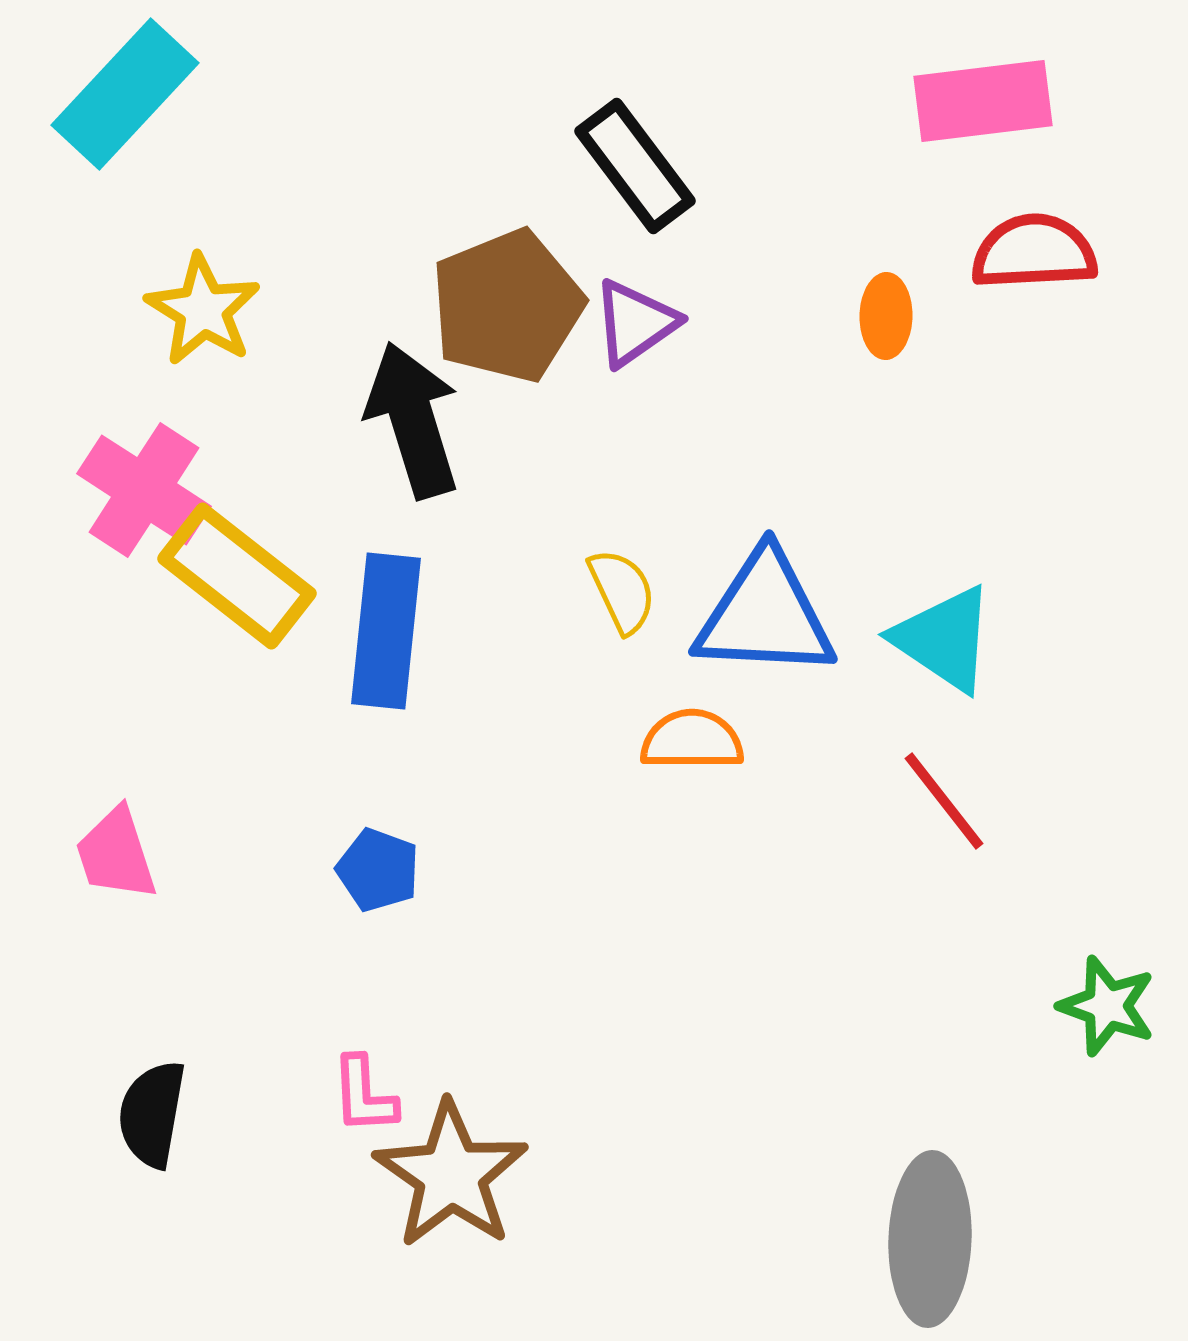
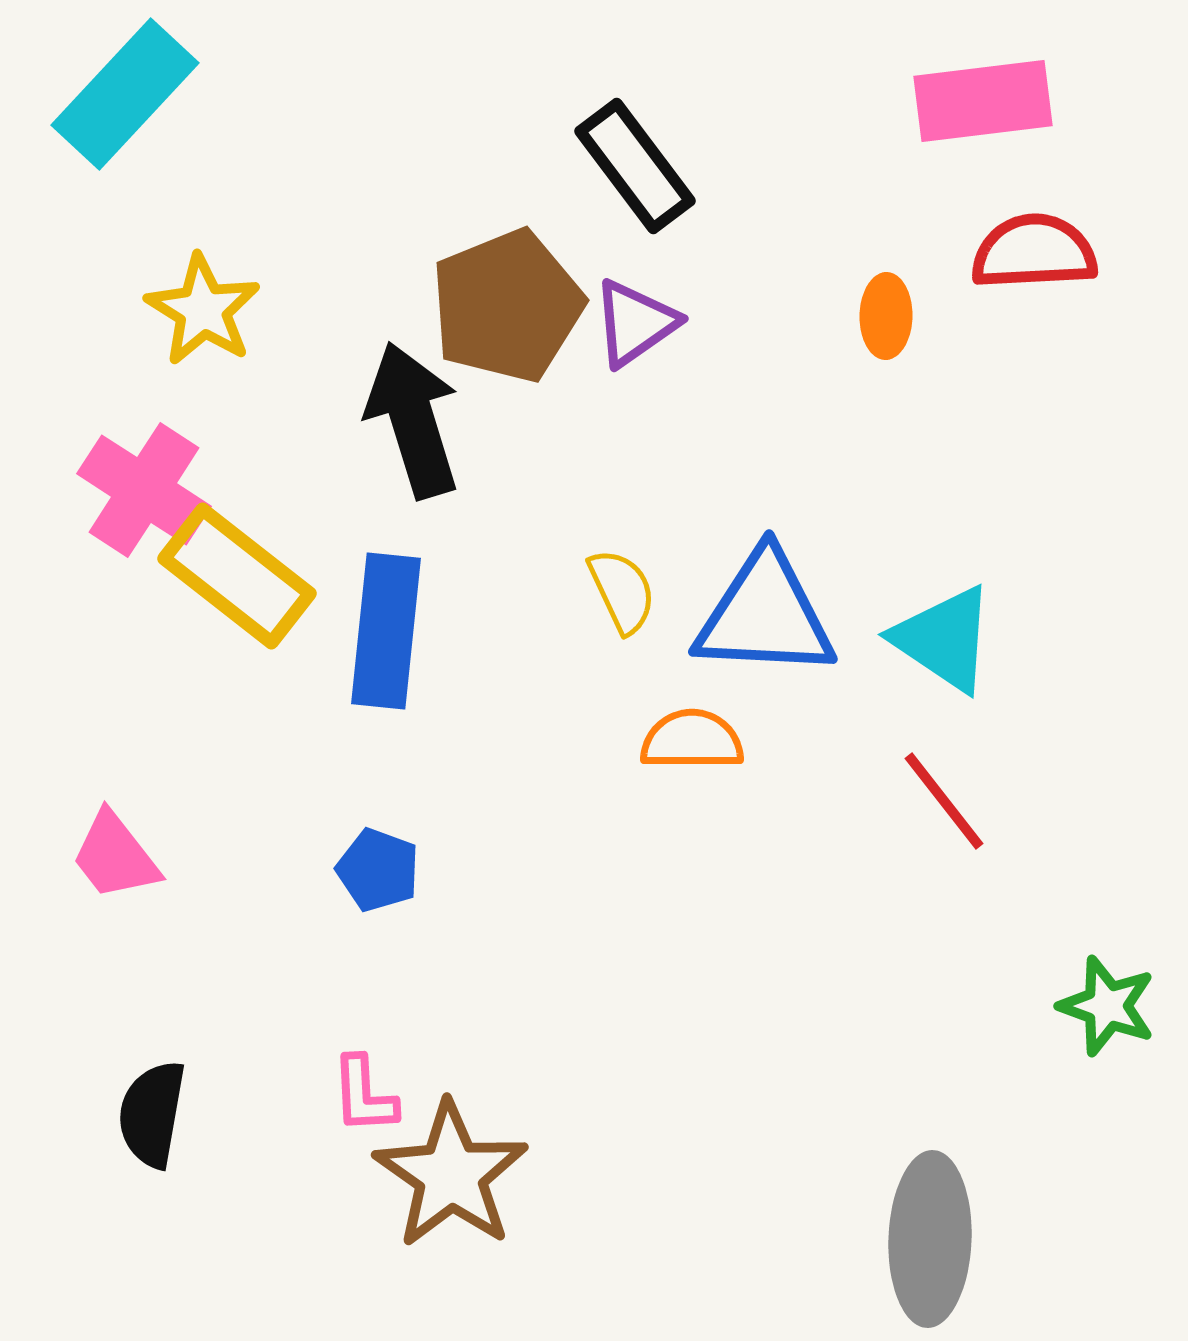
pink trapezoid: moved 1 px left, 2 px down; rotated 20 degrees counterclockwise
